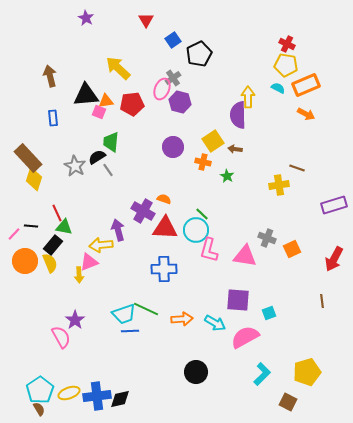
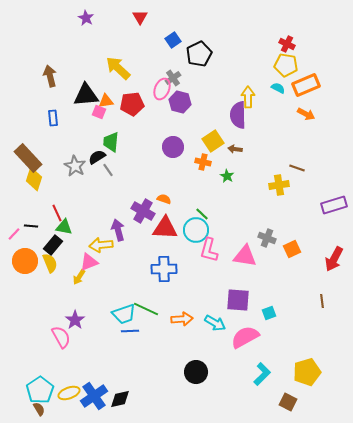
red triangle at (146, 20): moved 6 px left, 3 px up
yellow arrow at (79, 275): moved 2 px down; rotated 35 degrees clockwise
blue cross at (97, 396): moved 3 px left; rotated 28 degrees counterclockwise
